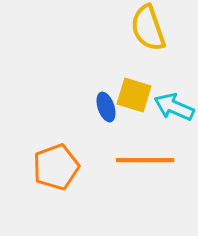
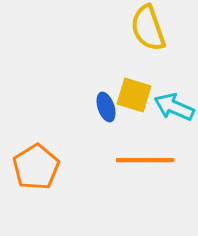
orange pentagon: moved 20 px left; rotated 12 degrees counterclockwise
